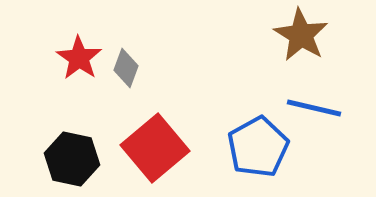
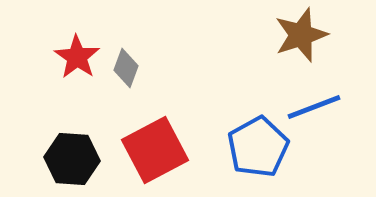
brown star: rotated 22 degrees clockwise
red star: moved 2 px left, 1 px up
blue line: moved 1 px up; rotated 34 degrees counterclockwise
red square: moved 2 px down; rotated 12 degrees clockwise
black hexagon: rotated 8 degrees counterclockwise
